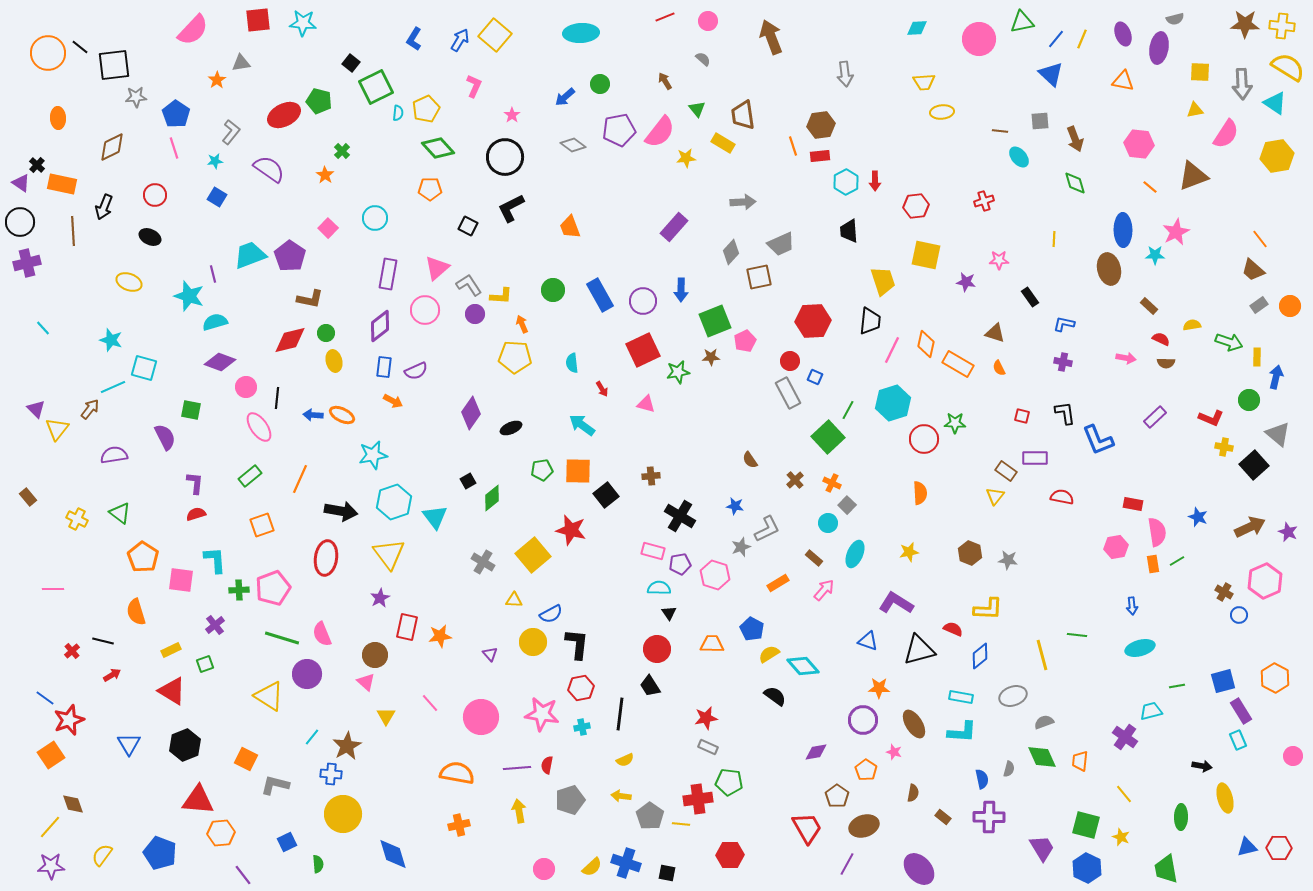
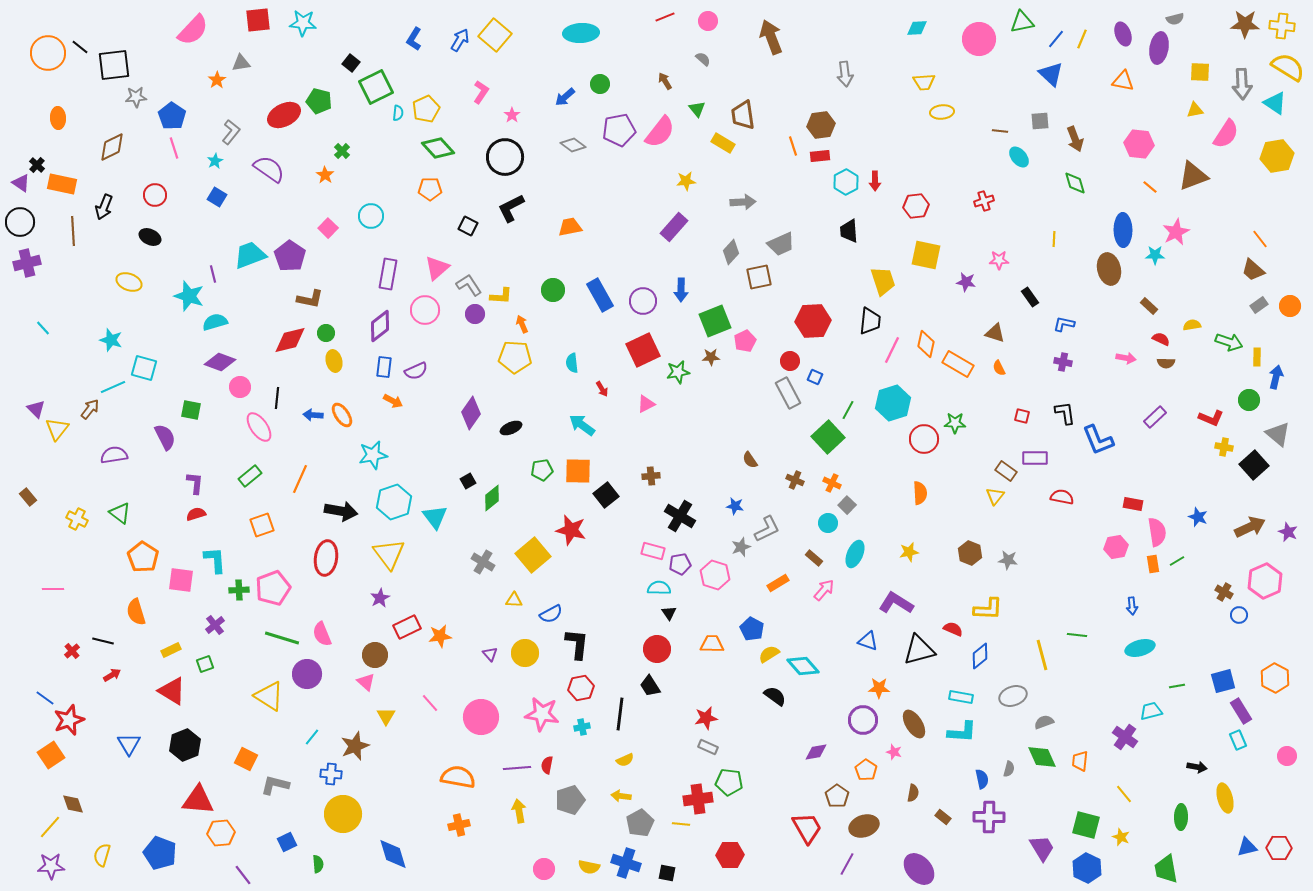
pink L-shape at (474, 86): moved 7 px right, 6 px down; rotated 10 degrees clockwise
blue pentagon at (176, 114): moved 4 px left, 2 px down
yellow star at (686, 158): moved 23 px down
cyan star at (215, 161): rotated 21 degrees counterclockwise
cyan circle at (375, 218): moved 4 px left, 2 px up
orange trapezoid at (570, 227): rotated 100 degrees clockwise
pink circle at (246, 387): moved 6 px left
pink triangle at (646, 404): rotated 42 degrees counterclockwise
orange ellipse at (342, 415): rotated 30 degrees clockwise
brown cross at (795, 480): rotated 24 degrees counterclockwise
red rectangle at (407, 627): rotated 52 degrees clockwise
yellow circle at (533, 642): moved 8 px left, 11 px down
brown star at (347, 746): moved 8 px right; rotated 8 degrees clockwise
pink circle at (1293, 756): moved 6 px left
black arrow at (1202, 766): moved 5 px left, 1 px down
orange semicircle at (457, 773): moved 1 px right, 4 px down
gray pentagon at (650, 816): moved 10 px left, 7 px down; rotated 8 degrees clockwise
yellow semicircle at (102, 855): rotated 20 degrees counterclockwise
yellow semicircle at (592, 867): moved 3 px left; rotated 55 degrees clockwise
